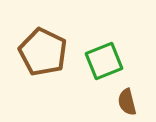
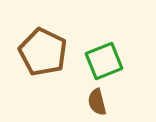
brown semicircle: moved 30 px left
